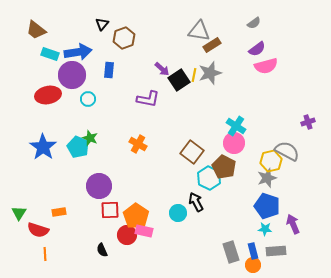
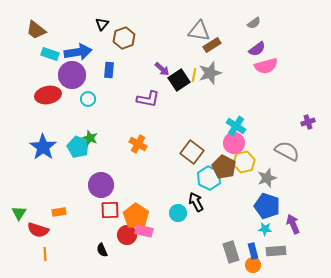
yellow hexagon at (271, 161): moved 27 px left, 1 px down
purple circle at (99, 186): moved 2 px right, 1 px up
